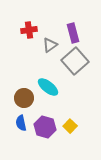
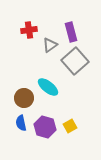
purple rectangle: moved 2 px left, 1 px up
yellow square: rotated 16 degrees clockwise
